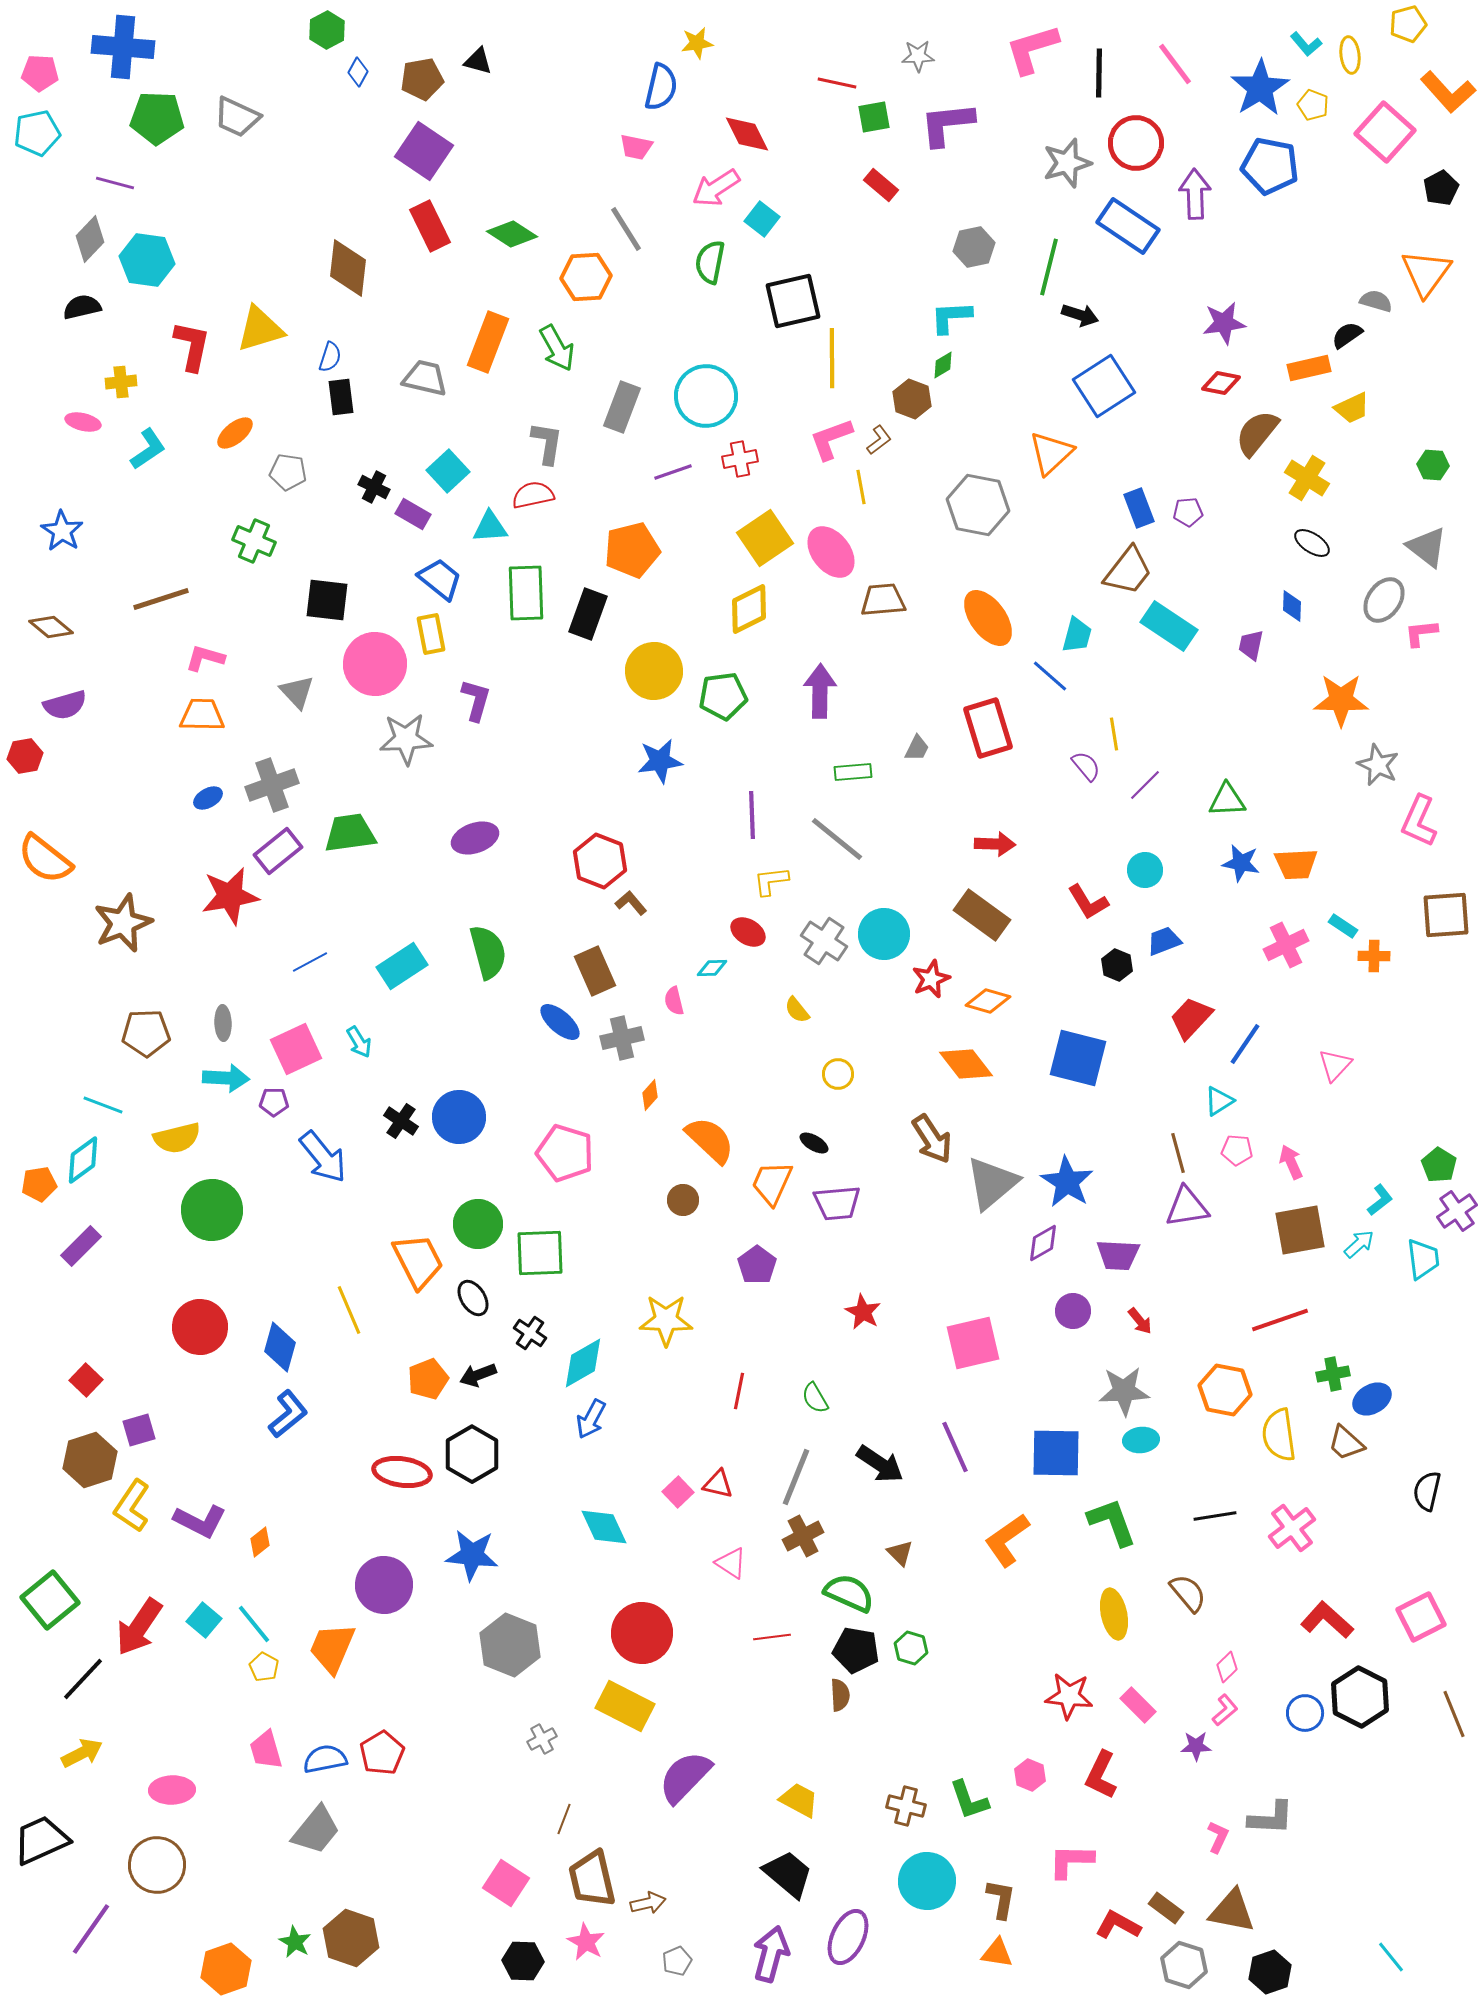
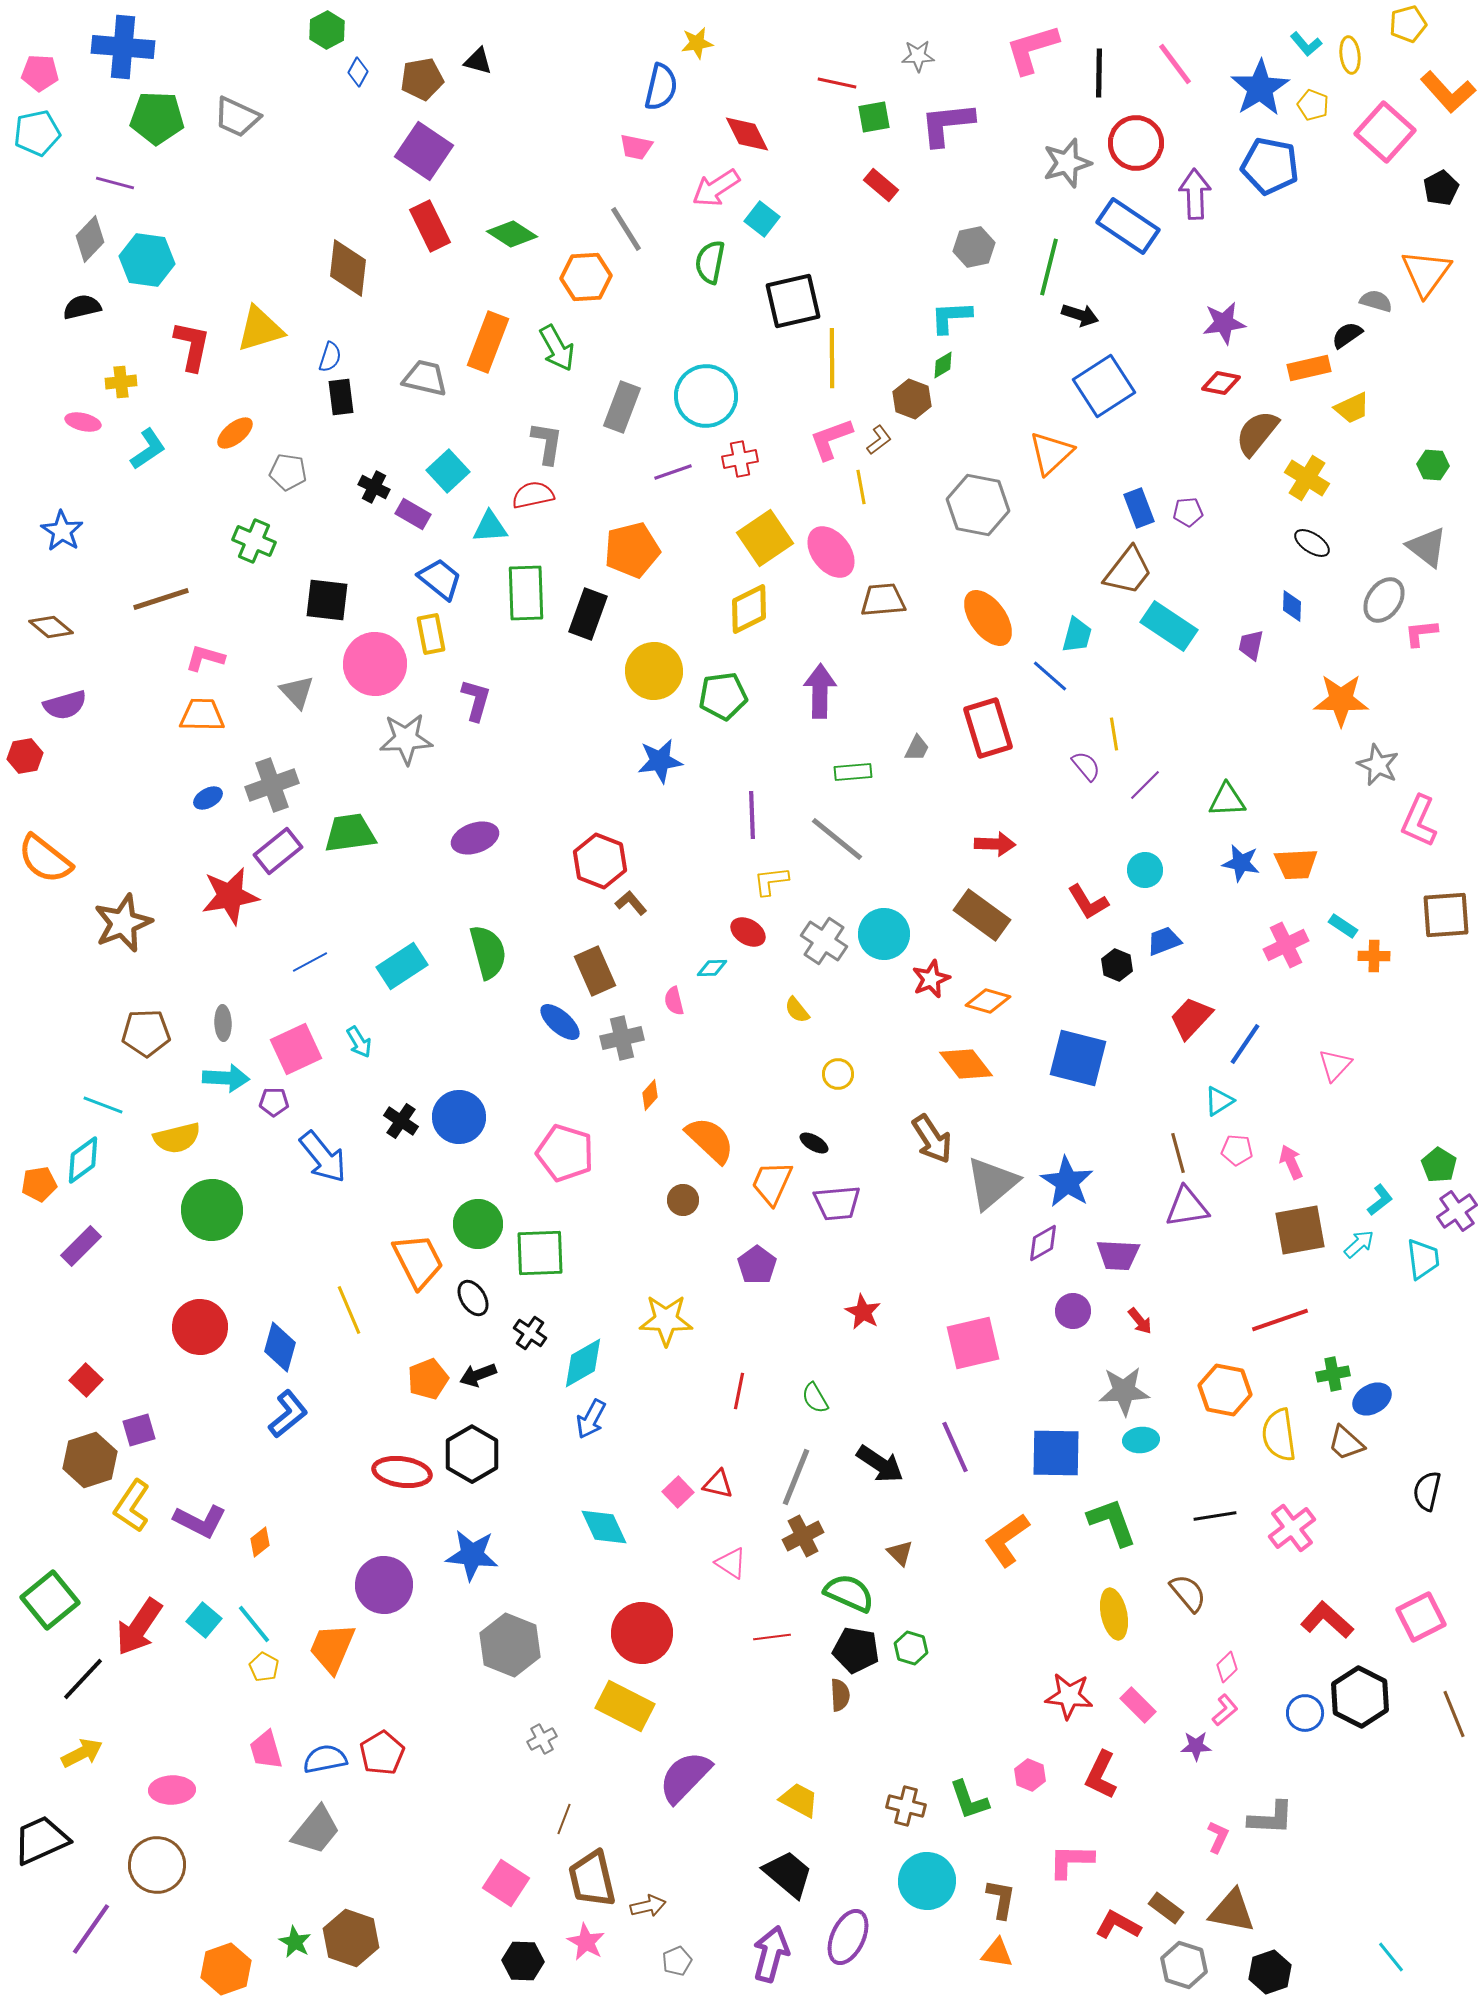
brown arrow at (648, 1903): moved 3 px down
